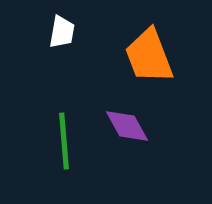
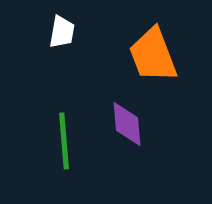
orange trapezoid: moved 4 px right, 1 px up
purple diamond: moved 2 px up; rotated 24 degrees clockwise
